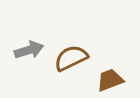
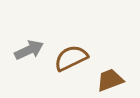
gray arrow: rotated 8 degrees counterclockwise
